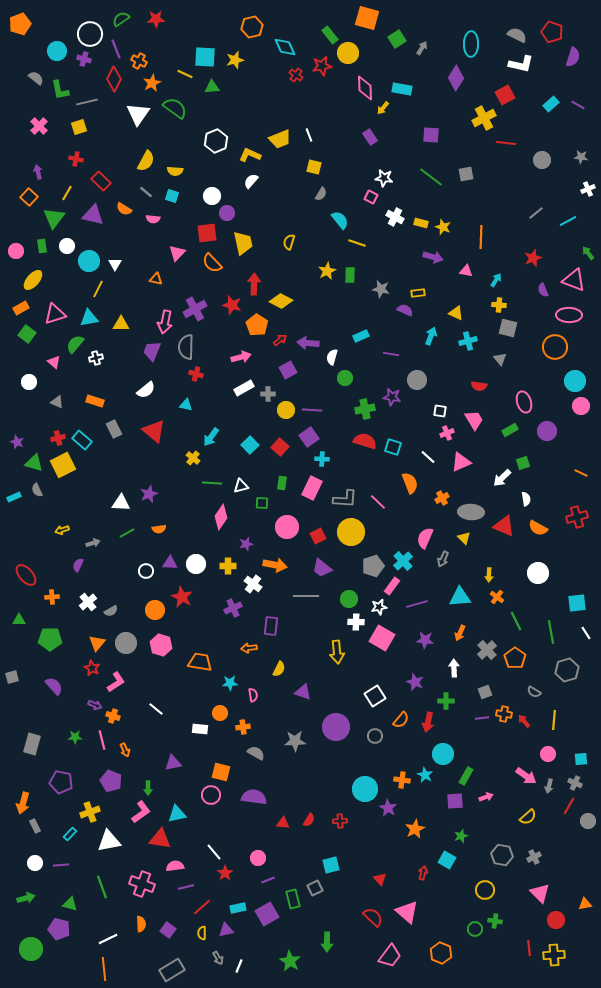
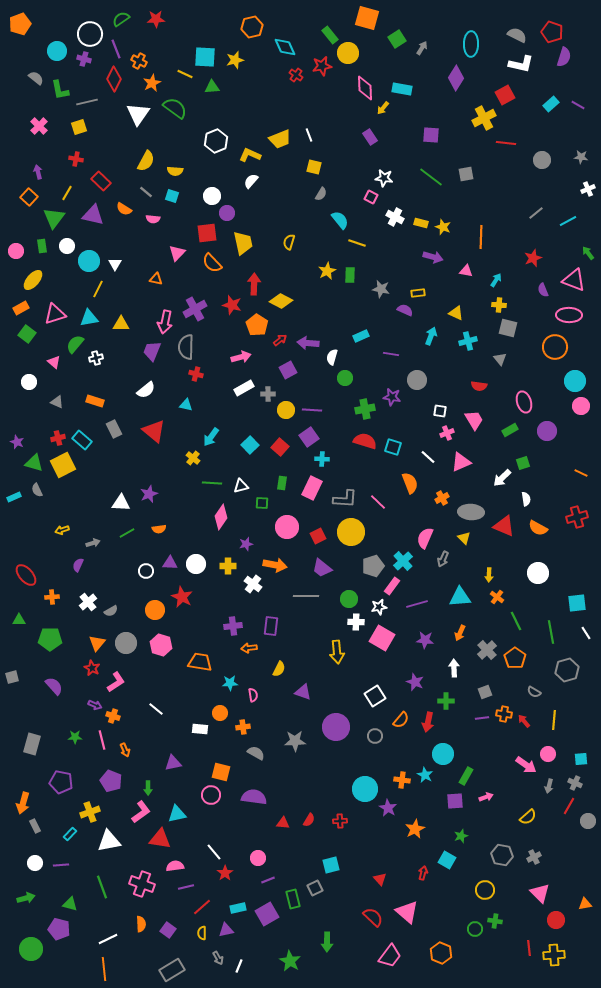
purple semicircle at (573, 57): moved 9 px left
purple cross at (233, 608): moved 18 px down; rotated 18 degrees clockwise
pink arrow at (526, 776): moved 11 px up
